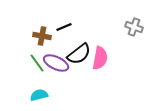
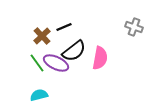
brown cross: rotated 36 degrees clockwise
black semicircle: moved 5 px left, 3 px up
